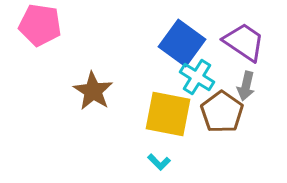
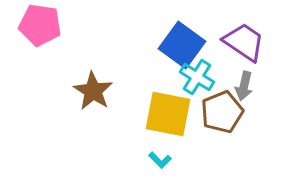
blue square: moved 2 px down
gray arrow: moved 2 px left
brown pentagon: rotated 15 degrees clockwise
cyan L-shape: moved 1 px right, 2 px up
